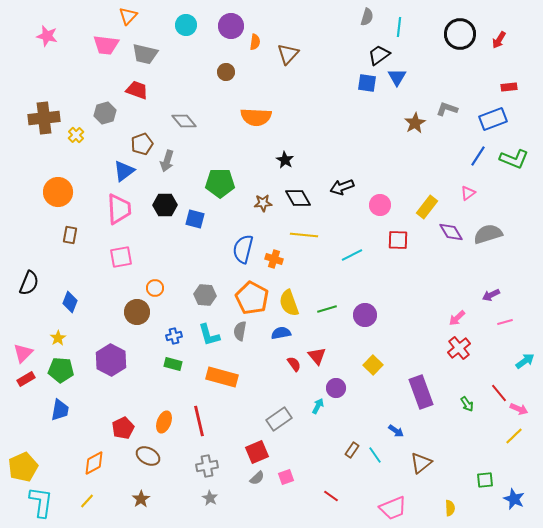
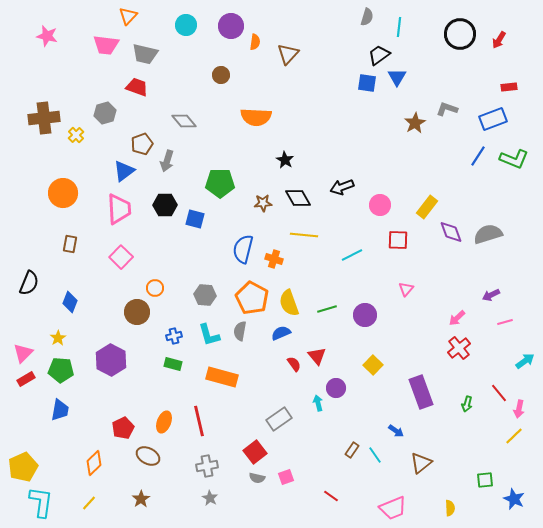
brown circle at (226, 72): moved 5 px left, 3 px down
red trapezoid at (137, 90): moved 3 px up
orange circle at (58, 192): moved 5 px right, 1 px down
pink triangle at (468, 193): moved 62 px left, 96 px down; rotated 14 degrees counterclockwise
purple diamond at (451, 232): rotated 10 degrees clockwise
brown rectangle at (70, 235): moved 9 px down
pink square at (121, 257): rotated 35 degrees counterclockwise
blue semicircle at (281, 333): rotated 12 degrees counterclockwise
green arrow at (467, 404): rotated 49 degrees clockwise
cyan arrow at (318, 406): moved 3 px up; rotated 42 degrees counterclockwise
pink arrow at (519, 409): rotated 78 degrees clockwise
red square at (257, 452): moved 2 px left; rotated 15 degrees counterclockwise
orange diamond at (94, 463): rotated 15 degrees counterclockwise
gray semicircle at (257, 478): rotated 56 degrees clockwise
yellow line at (87, 501): moved 2 px right, 2 px down
